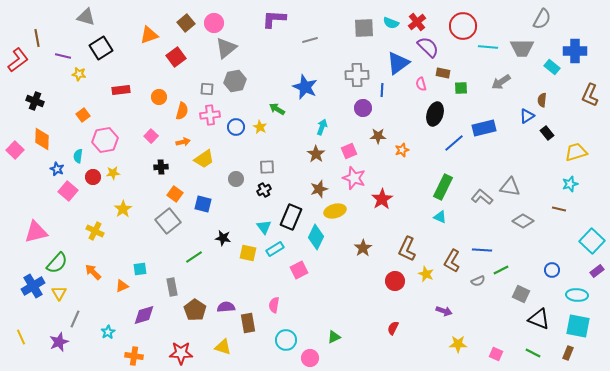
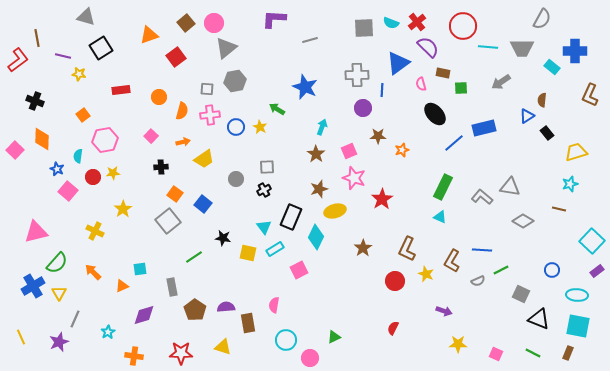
black ellipse at (435, 114): rotated 60 degrees counterclockwise
blue square at (203, 204): rotated 24 degrees clockwise
